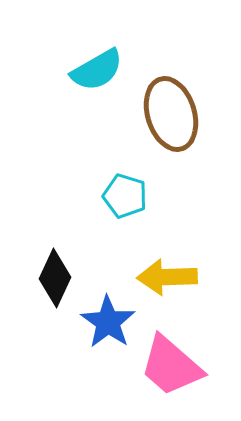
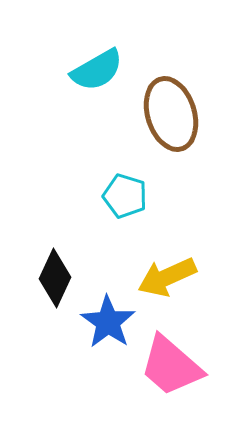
yellow arrow: rotated 22 degrees counterclockwise
